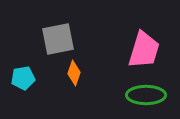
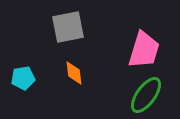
gray square: moved 10 px right, 12 px up
orange diamond: rotated 25 degrees counterclockwise
green ellipse: rotated 54 degrees counterclockwise
